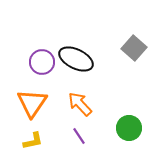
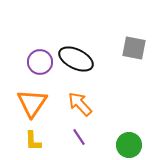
gray square: rotated 30 degrees counterclockwise
purple circle: moved 2 px left
green circle: moved 17 px down
purple line: moved 1 px down
yellow L-shape: rotated 100 degrees clockwise
